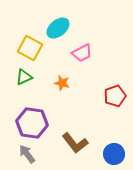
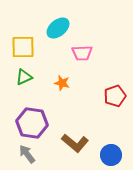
yellow square: moved 7 px left, 1 px up; rotated 30 degrees counterclockwise
pink trapezoid: rotated 25 degrees clockwise
brown L-shape: rotated 12 degrees counterclockwise
blue circle: moved 3 px left, 1 px down
